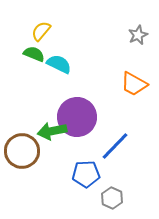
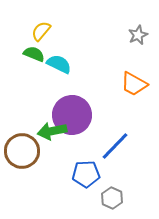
purple circle: moved 5 px left, 2 px up
